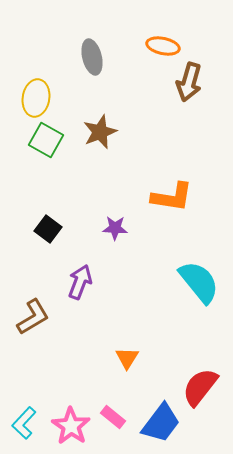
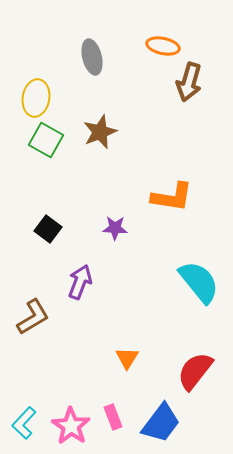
red semicircle: moved 5 px left, 16 px up
pink rectangle: rotated 30 degrees clockwise
